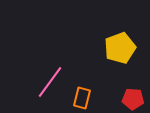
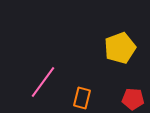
pink line: moved 7 px left
